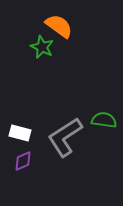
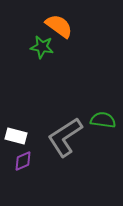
green star: rotated 15 degrees counterclockwise
green semicircle: moved 1 px left
white rectangle: moved 4 px left, 3 px down
